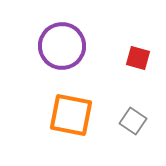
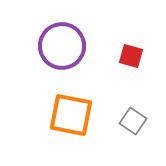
red square: moved 7 px left, 2 px up
